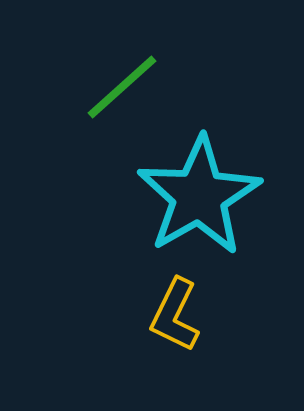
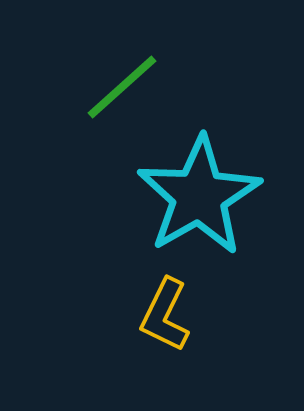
yellow L-shape: moved 10 px left
